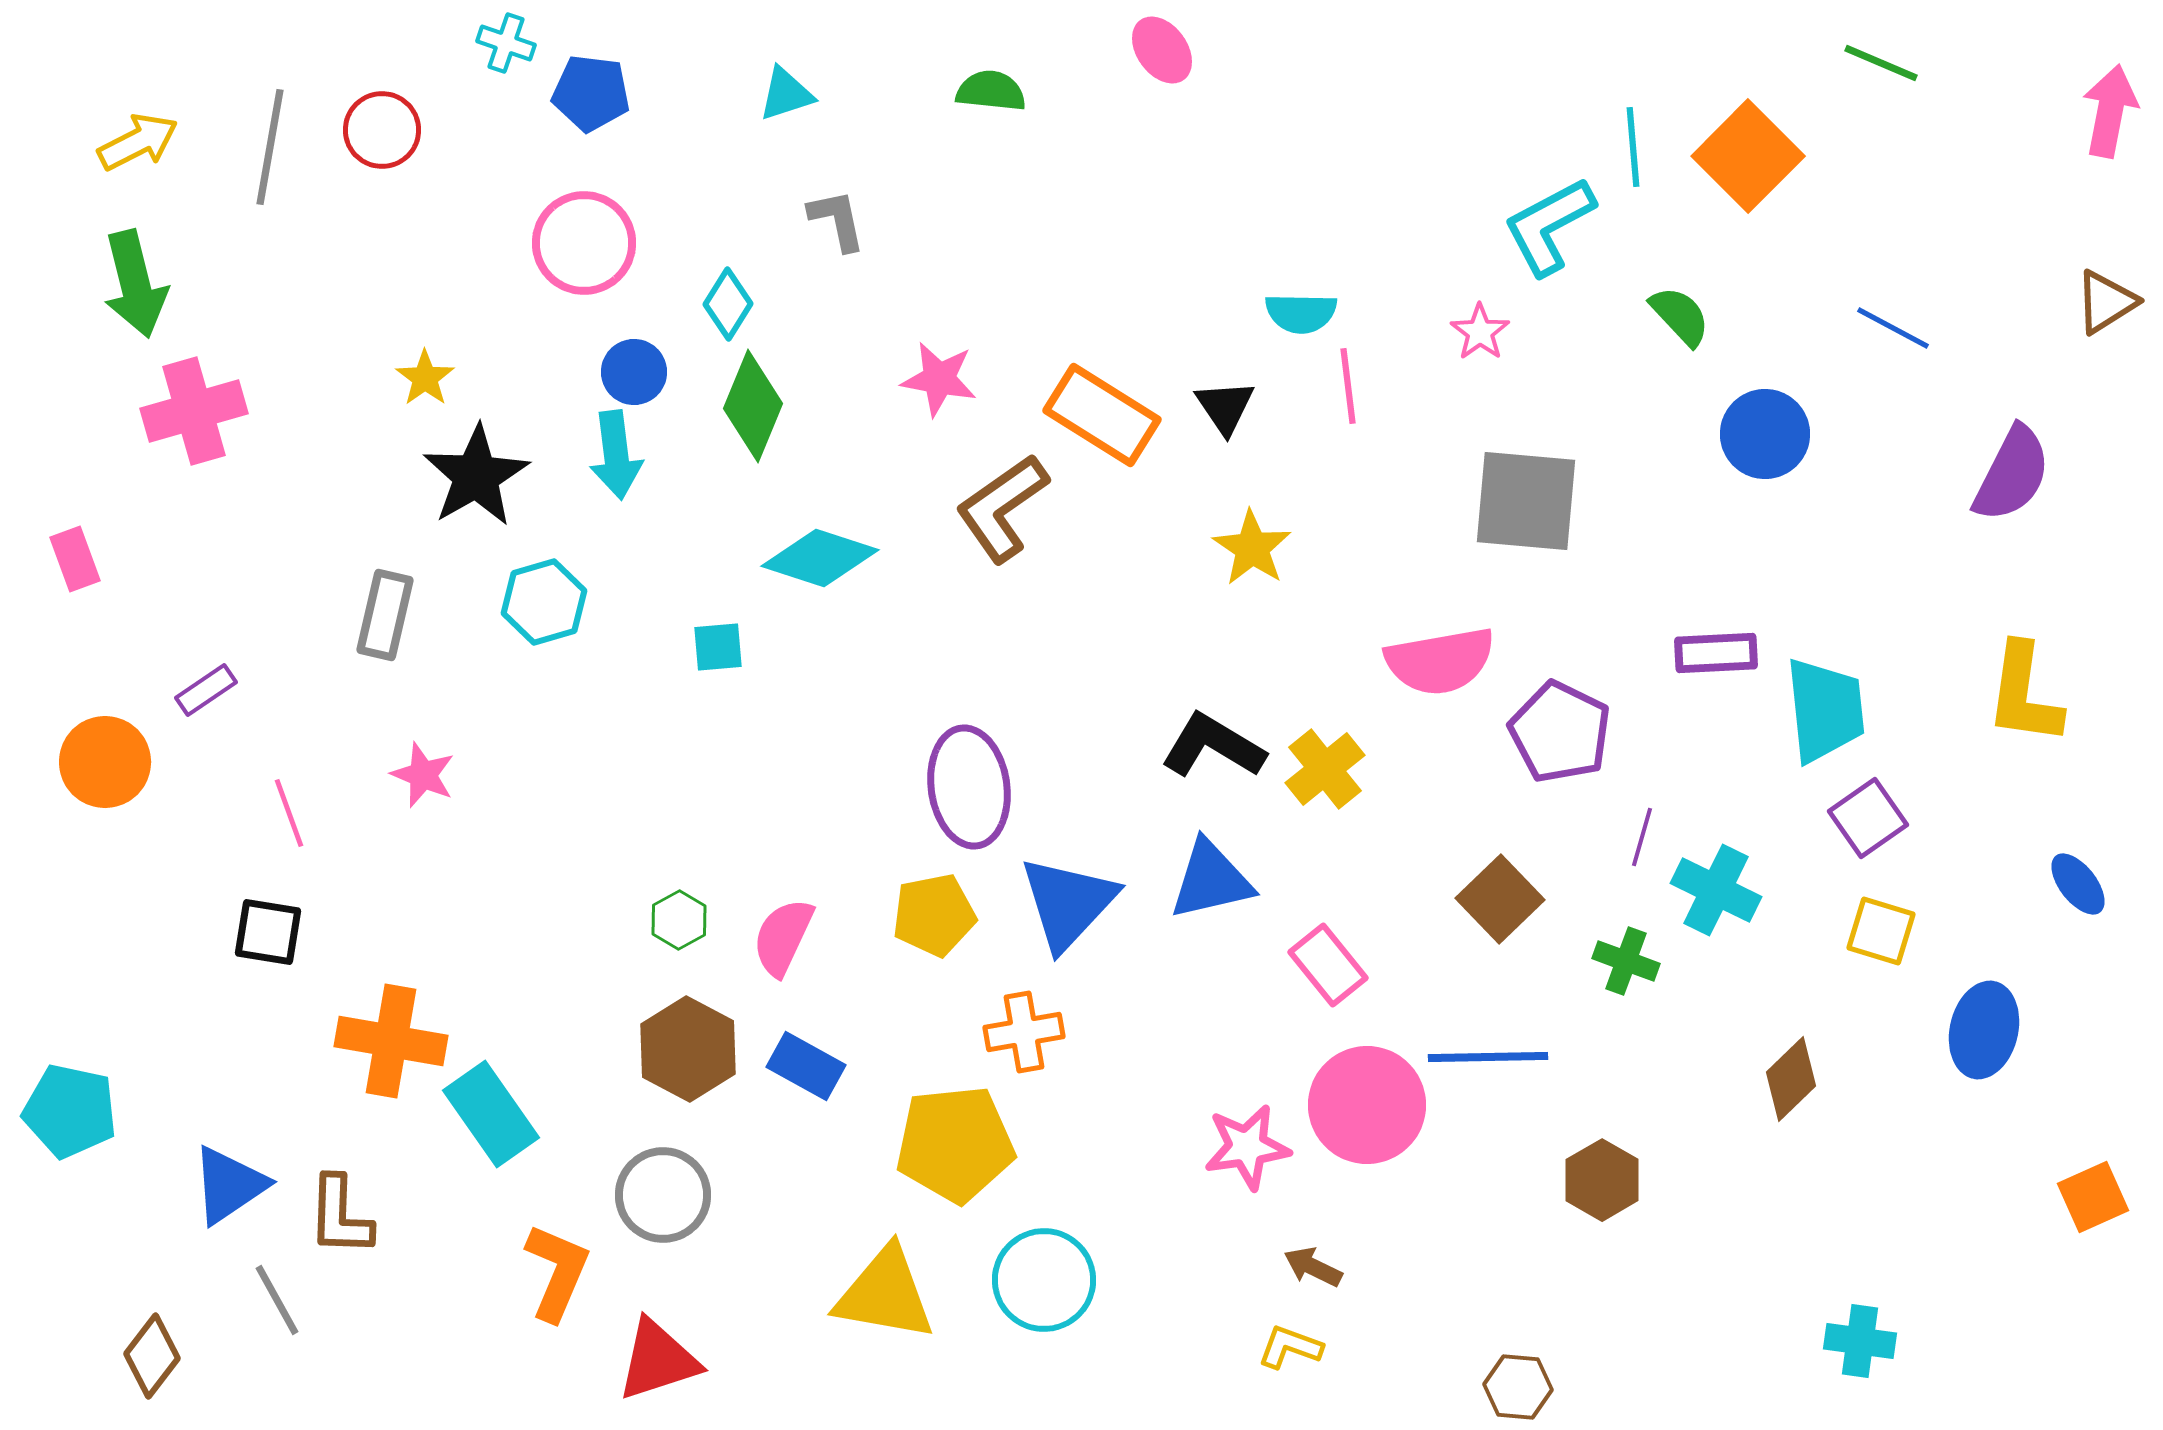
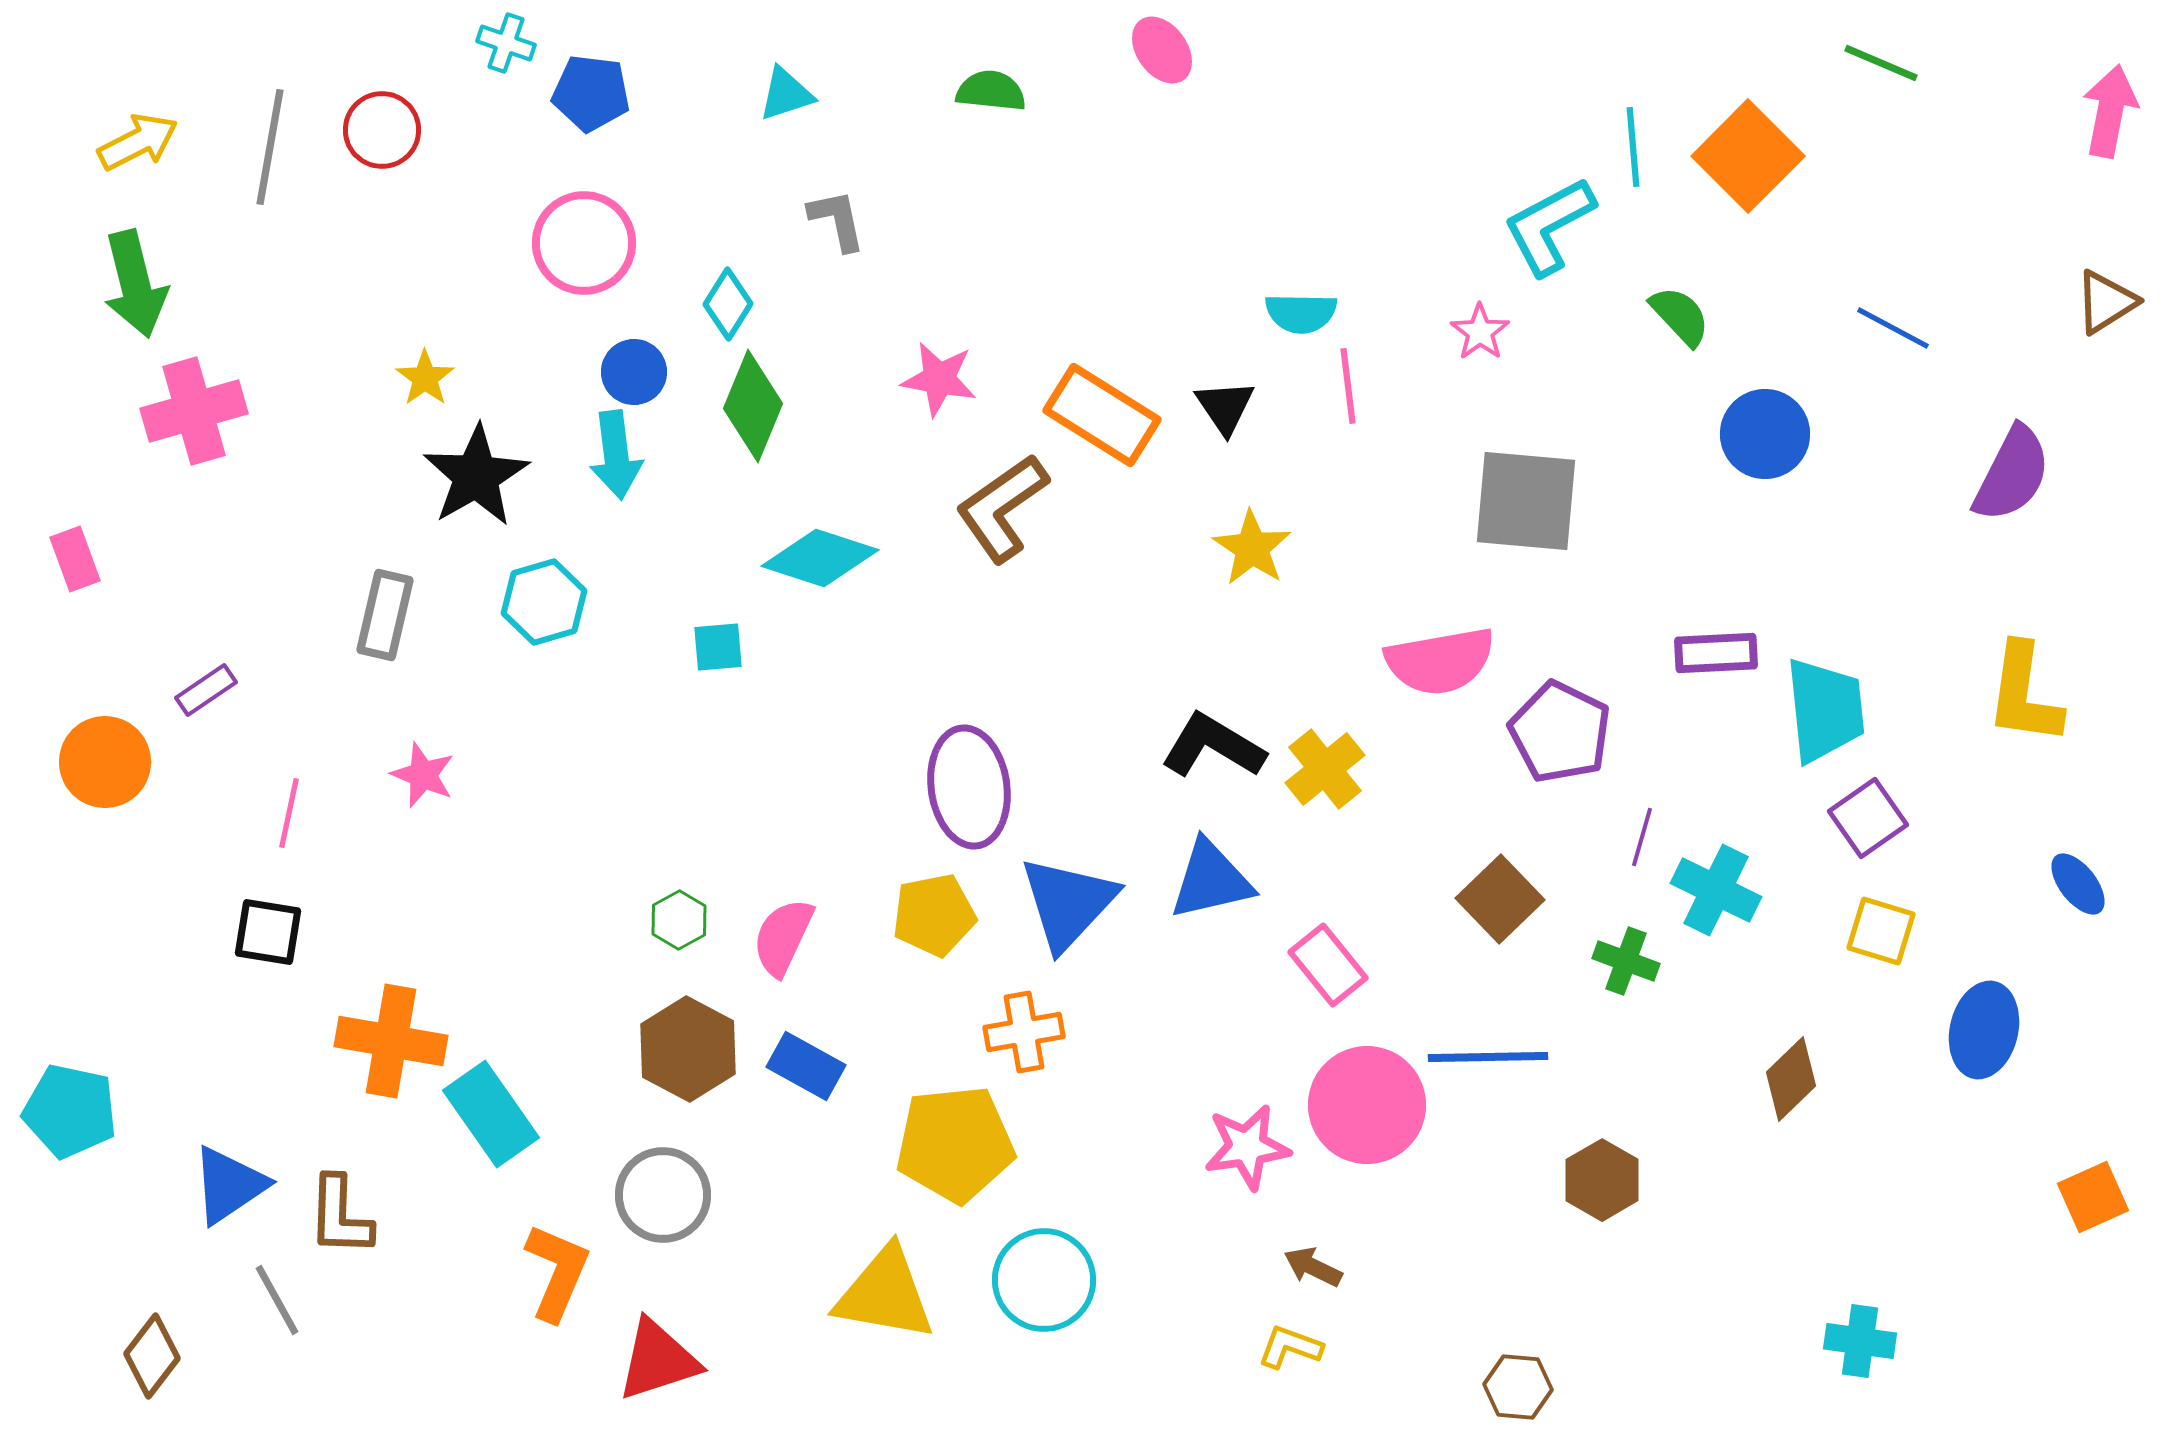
pink line at (289, 813): rotated 32 degrees clockwise
